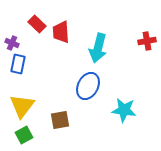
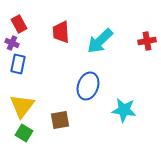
red rectangle: moved 18 px left; rotated 18 degrees clockwise
cyan arrow: moved 2 px right, 7 px up; rotated 32 degrees clockwise
blue ellipse: rotated 8 degrees counterclockwise
green square: moved 2 px up; rotated 30 degrees counterclockwise
